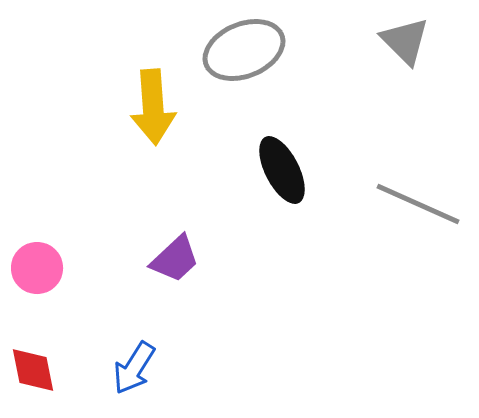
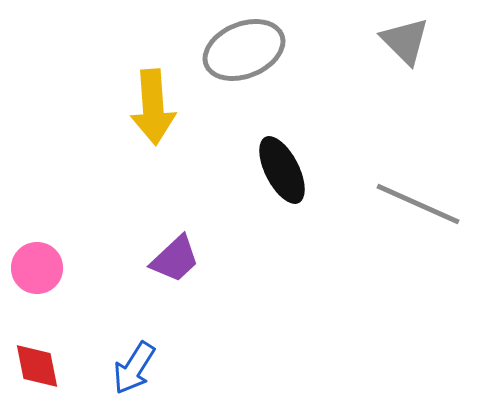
red diamond: moved 4 px right, 4 px up
